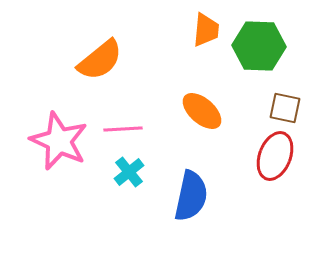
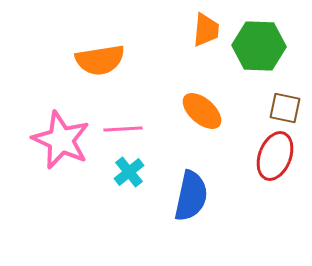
orange semicircle: rotated 30 degrees clockwise
pink star: moved 2 px right, 1 px up
